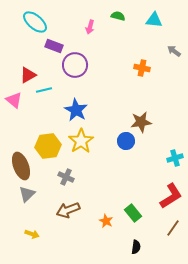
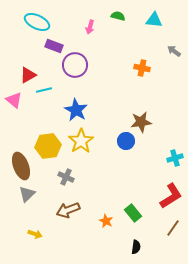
cyan ellipse: moved 2 px right; rotated 15 degrees counterclockwise
yellow arrow: moved 3 px right
